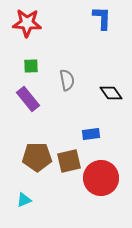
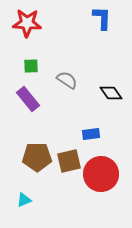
gray semicircle: rotated 45 degrees counterclockwise
red circle: moved 4 px up
